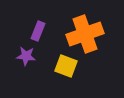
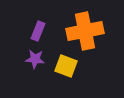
orange cross: moved 3 px up; rotated 9 degrees clockwise
purple star: moved 9 px right, 3 px down
